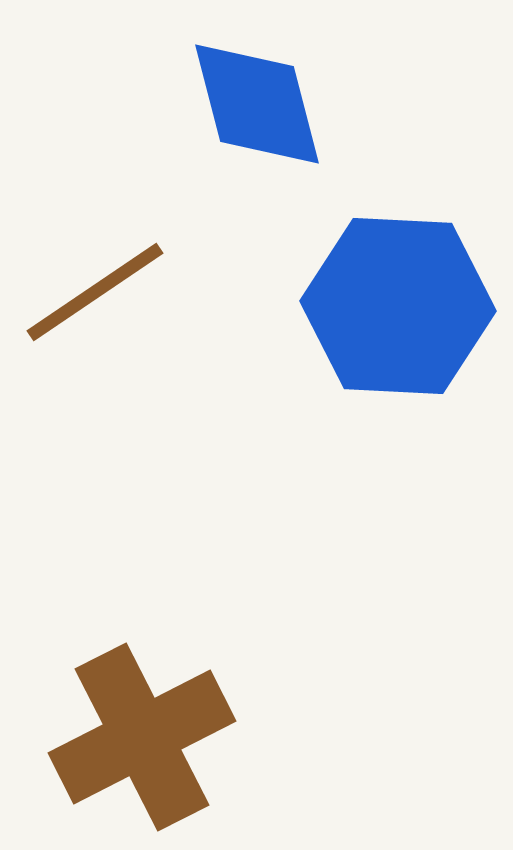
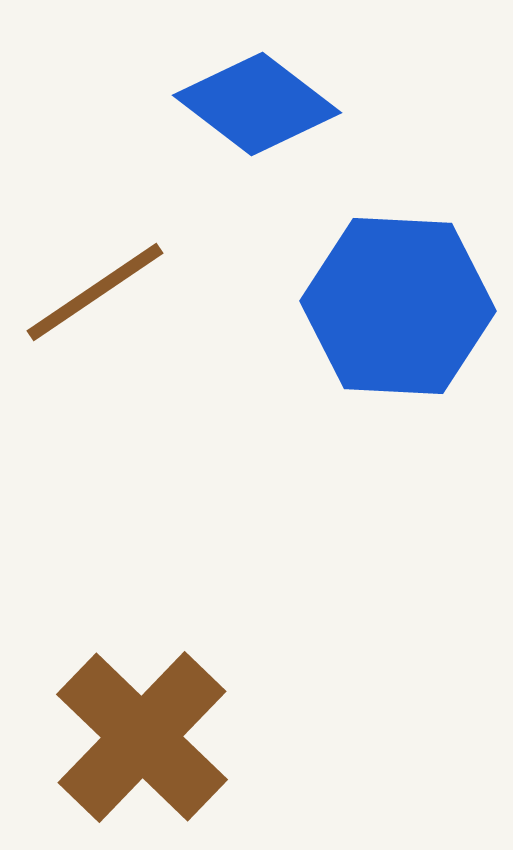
blue diamond: rotated 38 degrees counterclockwise
brown cross: rotated 19 degrees counterclockwise
